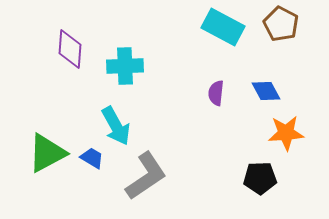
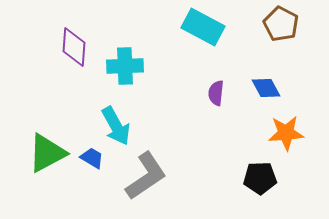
cyan rectangle: moved 20 px left
purple diamond: moved 4 px right, 2 px up
blue diamond: moved 3 px up
